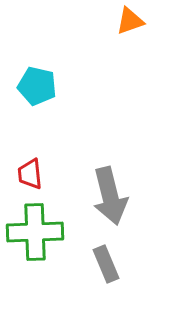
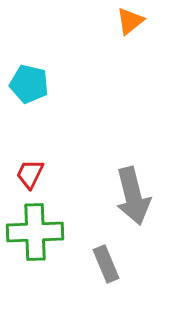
orange triangle: rotated 20 degrees counterclockwise
cyan pentagon: moved 8 px left, 2 px up
red trapezoid: rotated 32 degrees clockwise
gray arrow: moved 23 px right
